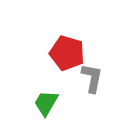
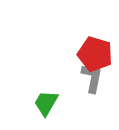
red pentagon: moved 28 px right, 1 px down
